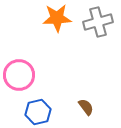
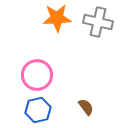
gray cross: rotated 28 degrees clockwise
pink circle: moved 18 px right
blue hexagon: moved 2 px up
